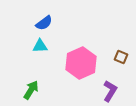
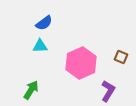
purple L-shape: moved 2 px left
